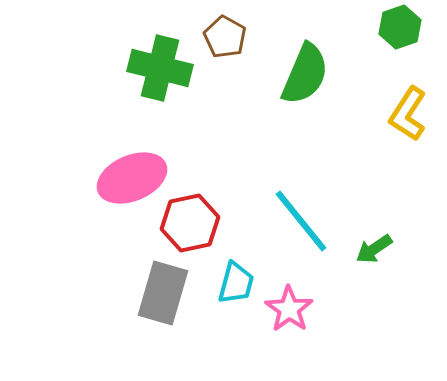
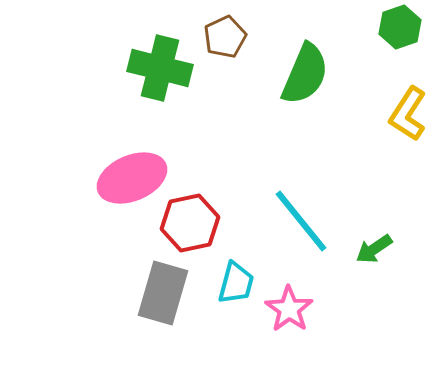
brown pentagon: rotated 18 degrees clockwise
